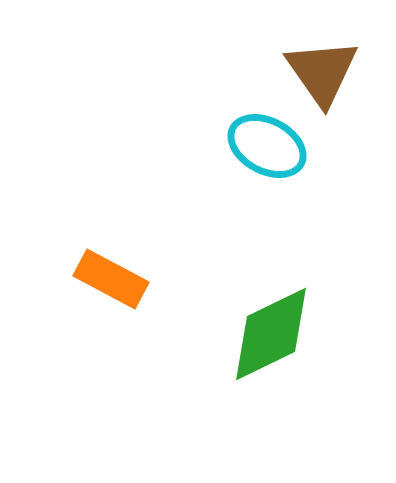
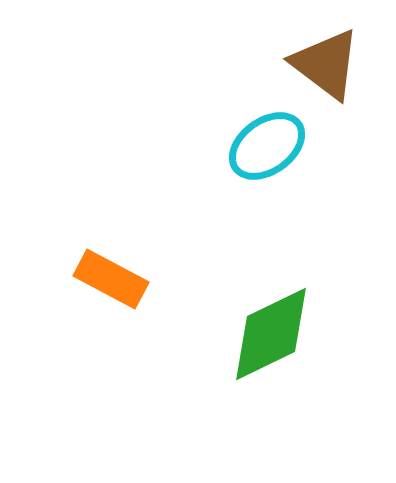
brown triangle: moved 4 px right, 8 px up; rotated 18 degrees counterclockwise
cyan ellipse: rotated 64 degrees counterclockwise
